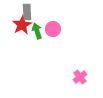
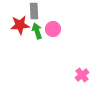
gray rectangle: moved 7 px right, 1 px up
red star: moved 2 px left; rotated 24 degrees clockwise
pink cross: moved 2 px right, 2 px up
